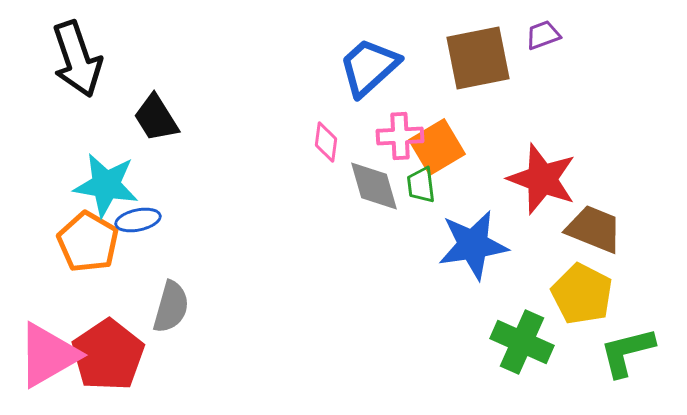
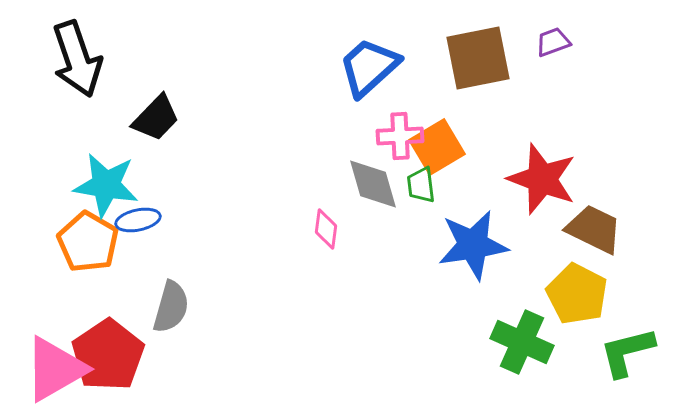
purple trapezoid: moved 10 px right, 7 px down
black trapezoid: rotated 104 degrees counterclockwise
pink diamond: moved 87 px down
gray diamond: moved 1 px left, 2 px up
brown trapezoid: rotated 4 degrees clockwise
yellow pentagon: moved 5 px left
pink triangle: moved 7 px right, 14 px down
